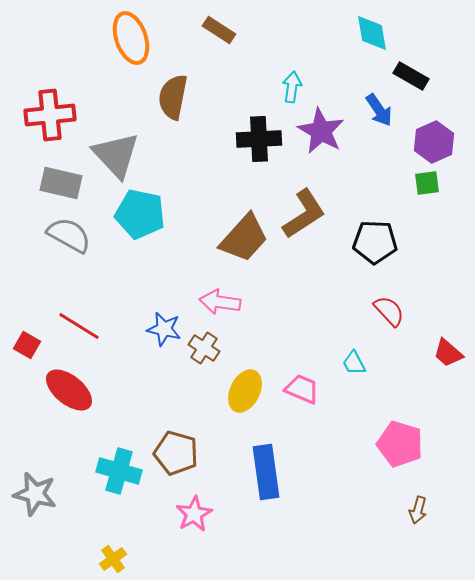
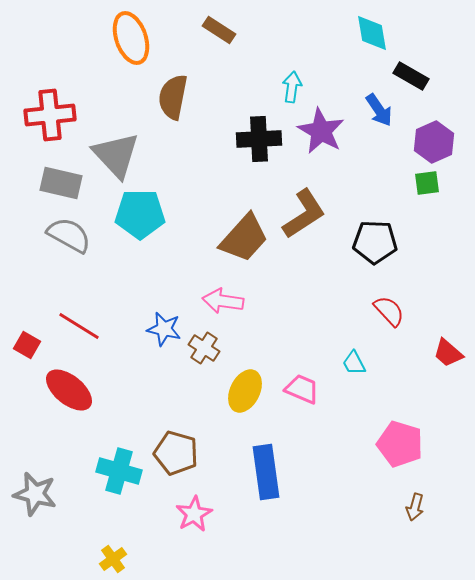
cyan pentagon: rotated 12 degrees counterclockwise
pink arrow: moved 3 px right, 1 px up
brown arrow: moved 3 px left, 3 px up
